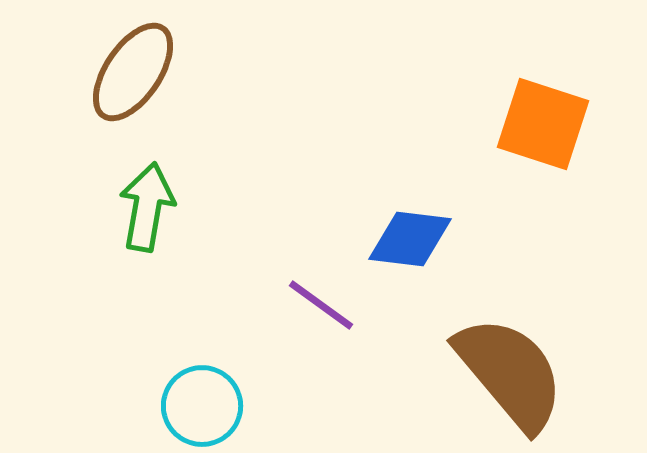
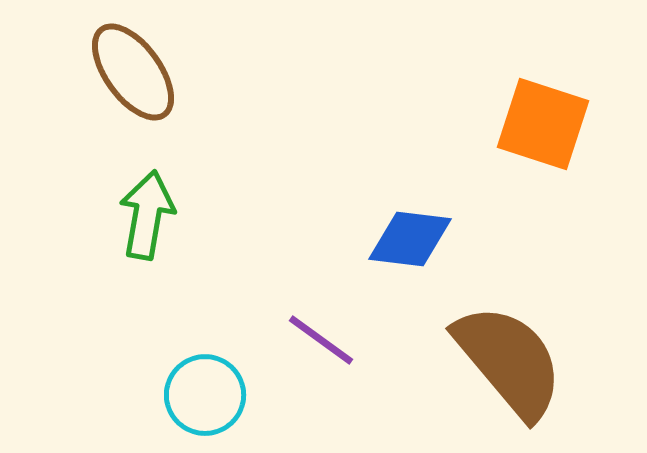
brown ellipse: rotated 70 degrees counterclockwise
green arrow: moved 8 px down
purple line: moved 35 px down
brown semicircle: moved 1 px left, 12 px up
cyan circle: moved 3 px right, 11 px up
